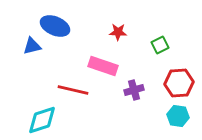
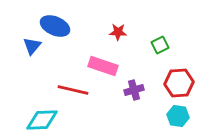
blue triangle: rotated 36 degrees counterclockwise
cyan diamond: rotated 16 degrees clockwise
